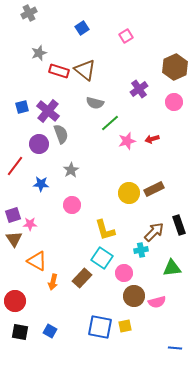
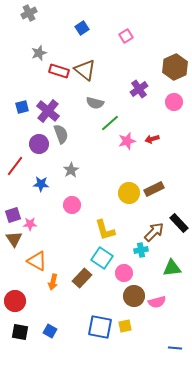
black rectangle at (179, 225): moved 2 px up; rotated 24 degrees counterclockwise
